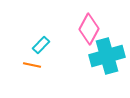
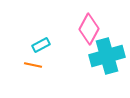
cyan rectangle: rotated 18 degrees clockwise
orange line: moved 1 px right
